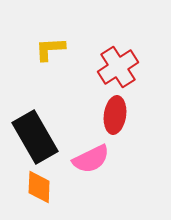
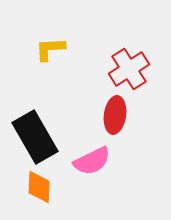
red cross: moved 11 px right, 2 px down
pink semicircle: moved 1 px right, 2 px down
